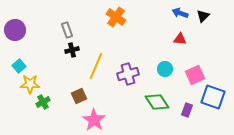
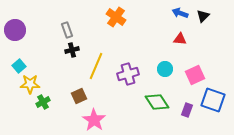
blue square: moved 3 px down
